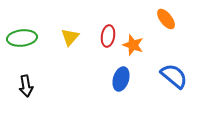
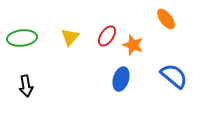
red ellipse: moved 1 px left; rotated 25 degrees clockwise
